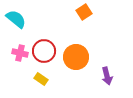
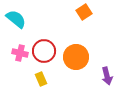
yellow rectangle: rotated 32 degrees clockwise
